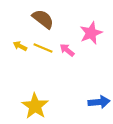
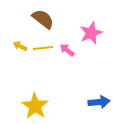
yellow line: rotated 30 degrees counterclockwise
